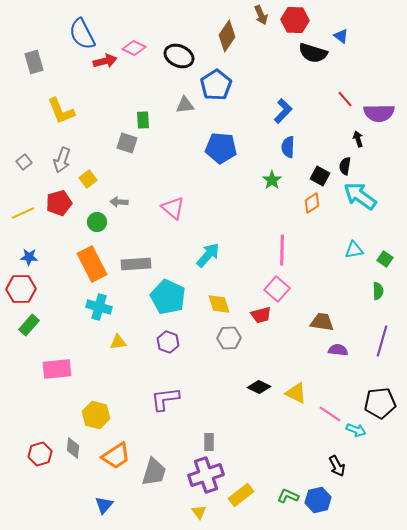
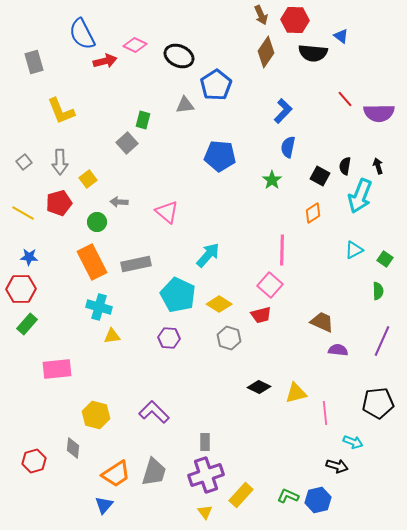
brown diamond at (227, 36): moved 39 px right, 16 px down
pink diamond at (134, 48): moved 1 px right, 3 px up
black semicircle at (313, 53): rotated 12 degrees counterclockwise
green rectangle at (143, 120): rotated 18 degrees clockwise
black arrow at (358, 139): moved 20 px right, 27 px down
gray square at (127, 143): rotated 30 degrees clockwise
blue semicircle at (288, 147): rotated 10 degrees clockwise
blue pentagon at (221, 148): moved 1 px left, 8 px down
gray arrow at (62, 160): moved 2 px left, 2 px down; rotated 20 degrees counterclockwise
cyan arrow at (360, 196): rotated 104 degrees counterclockwise
orange diamond at (312, 203): moved 1 px right, 10 px down
pink triangle at (173, 208): moved 6 px left, 4 px down
yellow line at (23, 213): rotated 55 degrees clockwise
cyan triangle at (354, 250): rotated 18 degrees counterclockwise
orange rectangle at (92, 264): moved 2 px up
gray rectangle at (136, 264): rotated 8 degrees counterclockwise
pink square at (277, 289): moved 7 px left, 4 px up
cyan pentagon at (168, 297): moved 10 px right, 2 px up
yellow diamond at (219, 304): rotated 40 degrees counterclockwise
brown trapezoid at (322, 322): rotated 15 degrees clockwise
green rectangle at (29, 325): moved 2 px left, 1 px up
gray hexagon at (229, 338): rotated 20 degrees clockwise
purple line at (382, 341): rotated 8 degrees clockwise
yellow triangle at (118, 342): moved 6 px left, 6 px up
purple hexagon at (168, 342): moved 1 px right, 4 px up; rotated 15 degrees counterclockwise
yellow triangle at (296, 393): rotated 40 degrees counterclockwise
purple L-shape at (165, 399): moved 11 px left, 13 px down; rotated 52 degrees clockwise
black pentagon at (380, 403): moved 2 px left
pink line at (330, 414): moved 5 px left, 1 px up; rotated 50 degrees clockwise
cyan arrow at (356, 430): moved 3 px left, 12 px down
gray rectangle at (209, 442): moved 4 px left
red hexagon at (40, 454): moved 6 px left, 7 px down
orange trapezoid at (116, 456): moved 18 px down
black arrow at (337, 466): rotated 45 degrees counterclockwise
yellow rectangle at (241, 495): rotated 10 degrees counterclockwise
yellow triangle at (199, 512): moved 6 px right
